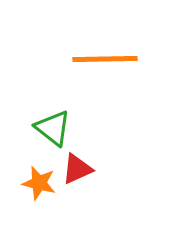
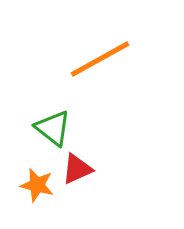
orange line: moved 5 px left; rotated 28 degrees counterclockwise
orange star: moved 2 px left, 2 px down
